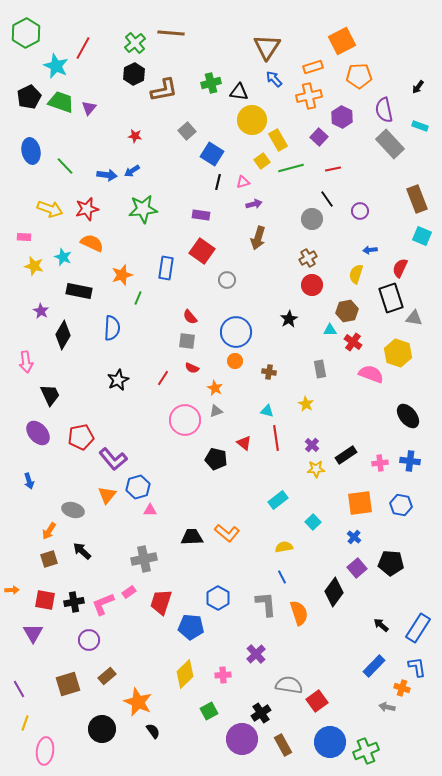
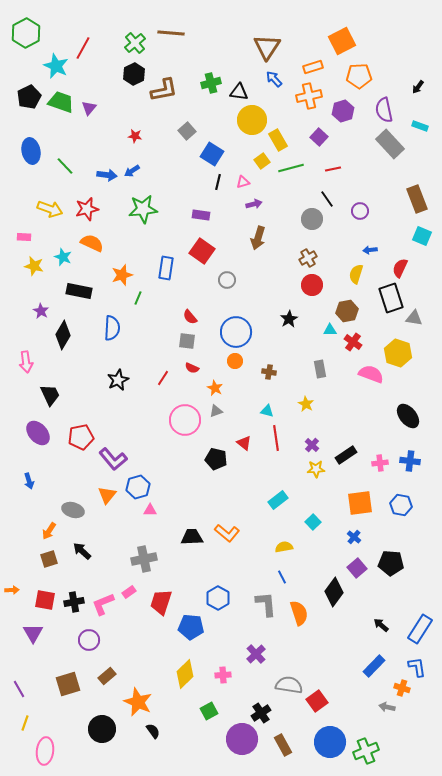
purple hexagon at (342, 117): moved 1 px right, 6 px up; rotated 15 degrees clockwise
blue rectangle at (418, 628): moved 2 px right, 1 px down
